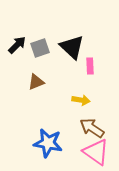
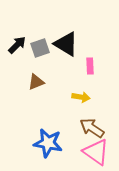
black triangle: moved 6 px left, 3 px up; rotated 12 degrees counterclockwise
yellow arrow: moved 3 px up
